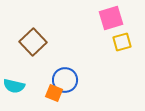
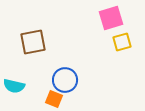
brown square: rotated 32 degrees clockwise
orange square: moved 6 px down
